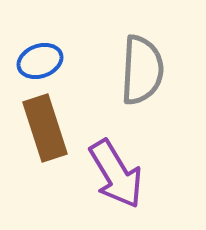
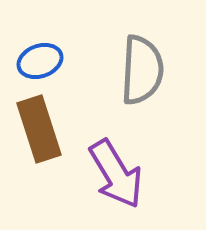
brown rectangle: moved 6 px left, 1 px down
